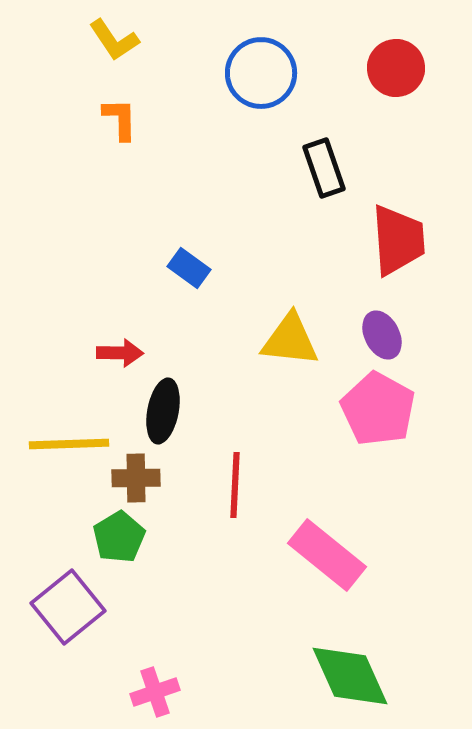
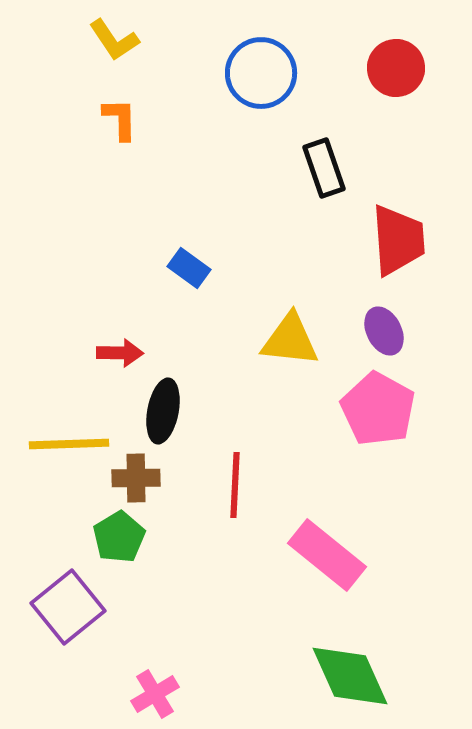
purple ellipse: moved 2 px right, 4 px up
pink cross: moved 2 px down; rotated 12 degrees counterclockwise
